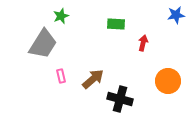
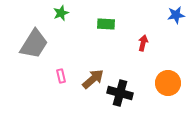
green star: moved 3 px up
green rectangle: moved 10 px left
gray trapezoid: moved 9 px left
orange circle: moved 2 px down
black cross: moved 6 px up
